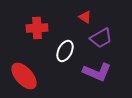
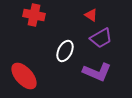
red triangle: moved 6 px right, 2 px up
red cross: moved 3 px left, 13 px up; rotated 15 degrees clockwise
